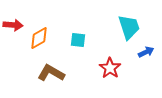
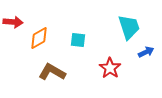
red arrow: moved 3 px up
brown L-shape: moved 1 px right, 1 px up
